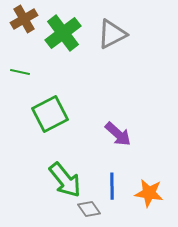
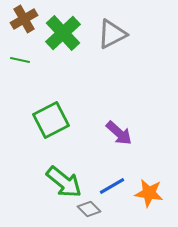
green cross: rotated 6 degrees counterclockwise
green line: moved 12 px up
green square: moved 1 px right, 6 px down
purple arrow: moved 1 px right, 1 px up
green arrow: moved 1 px left, 2 px down; rotated 12 degrees counterclockwise
blue line: rotated 60 degrees clockwise
gray diamond: rotated 10 degrees counterclockwise
